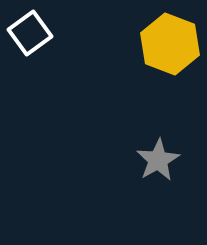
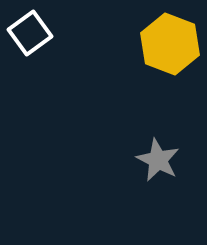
gray star: rotated 15 degrees counterclockwise
